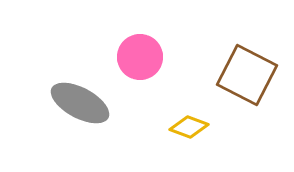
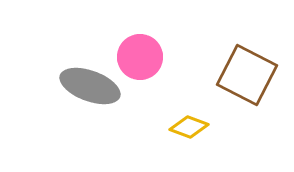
gray ellipse: moved 10 px right, 17 px up; rotated 8 degrees counterclockwise
